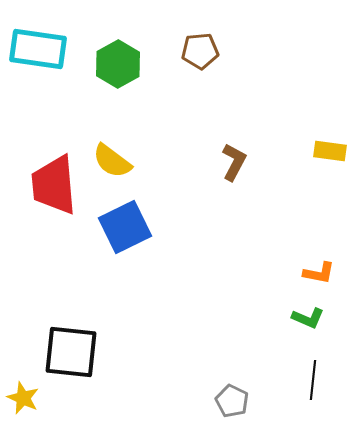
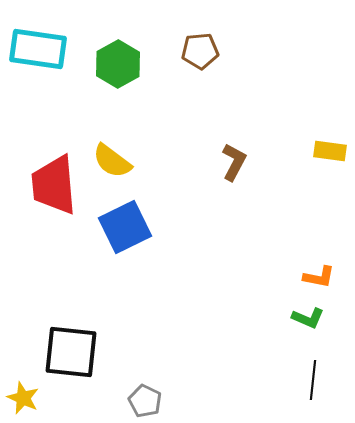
orange L-shape: moved 4 px down
gray pentagon: moved 87 px left
